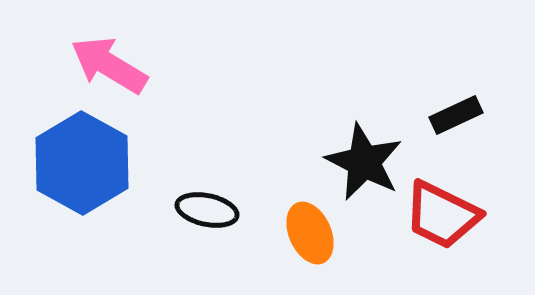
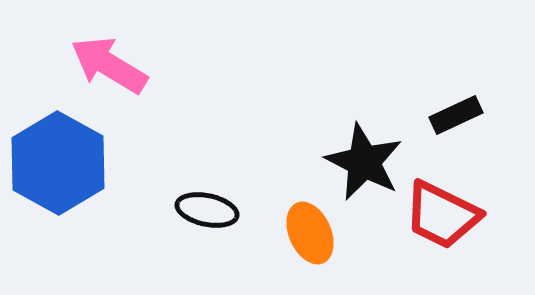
blue hexagon: moved 24 px left
